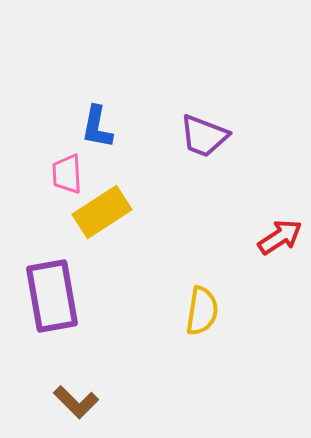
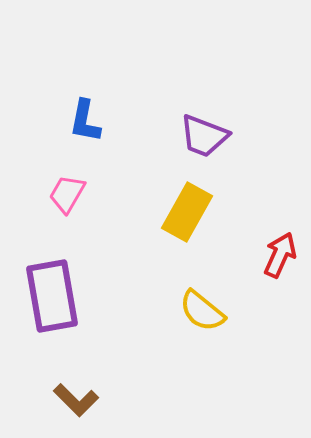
blue L-shape: moved 12 px left, 6 px up
pink trapezoid: moved 20 px down; rotated 33 degrees clockwise
yellow rectangle: moved 85 px right; rotated 28 degrees counterclockwise
red arrow: moved 18 px down; rotated 33 degrees counterclockwise
yellow semicircle: rotated 120 degrees clockwise
brown L-shape: moved 2 px up
